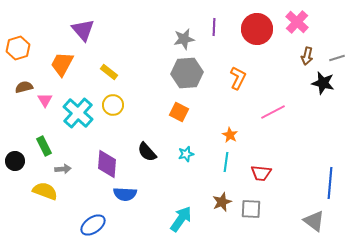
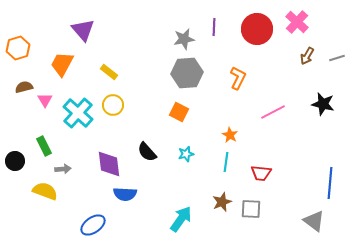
brown arrow: rotated 18 degrees clockwise
black star: moved 21 px down
purple diamond: moved 2 px right; rotated 12 degrees counterclockwise
